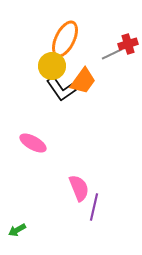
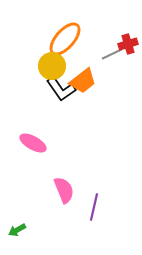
orange ellipse: rotated 15 degrees clockwise
orange trapezoid: rotated 16 degrees clockwise
pink semicircle: moved 15 px left, 2 px down
